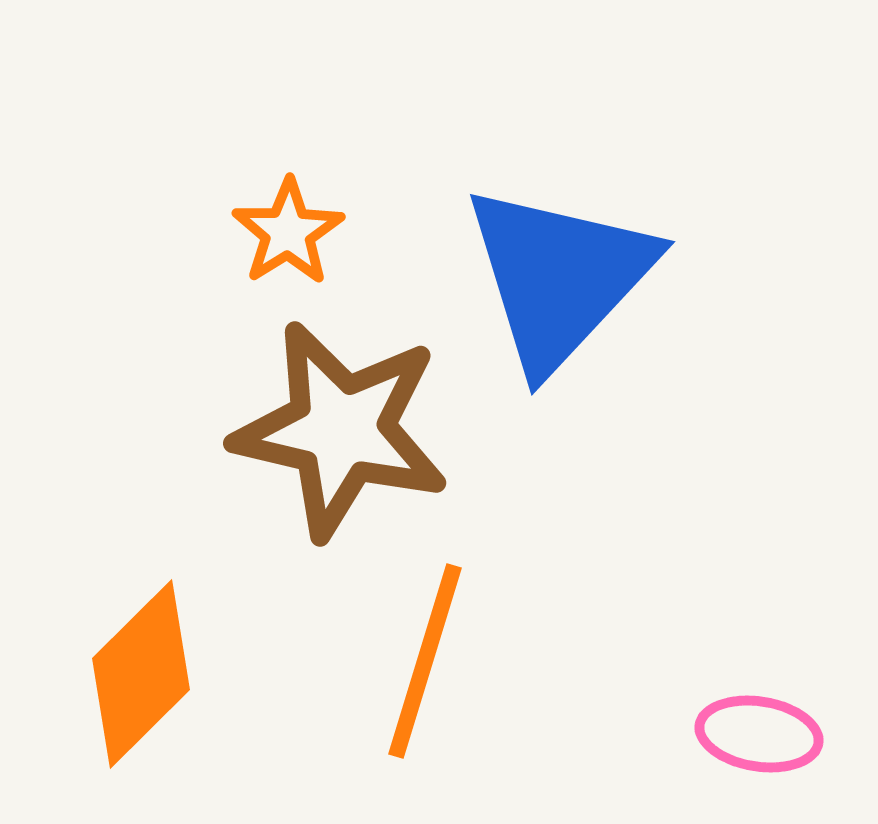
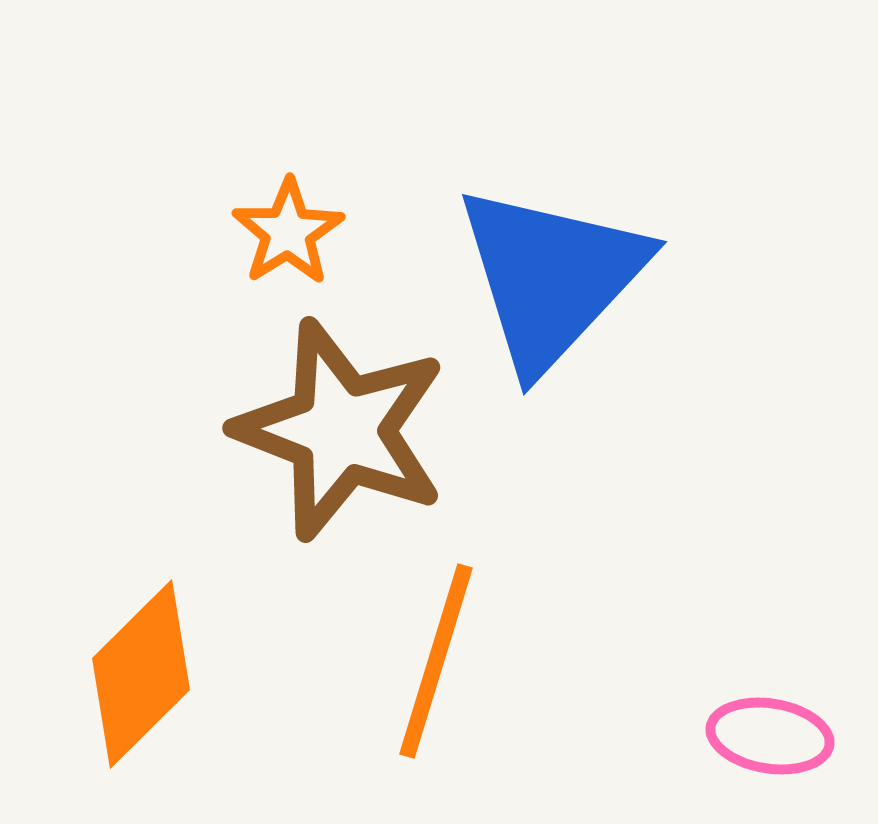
blue triangle: moved 8 px left
brown star: rotated 8 degrees clockwise
orange line: moved 11 px right
pink ellipse: moved 11 px right, 2 px down
